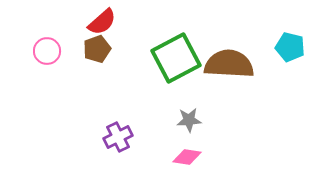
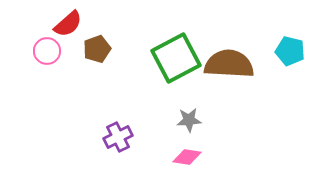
red semicircle: moved 34 px left, 2 px down
cyan pentagon: moved 4 px down
